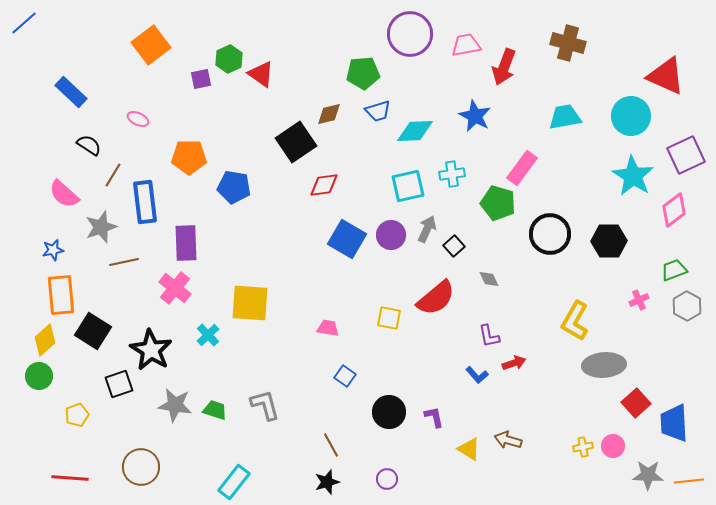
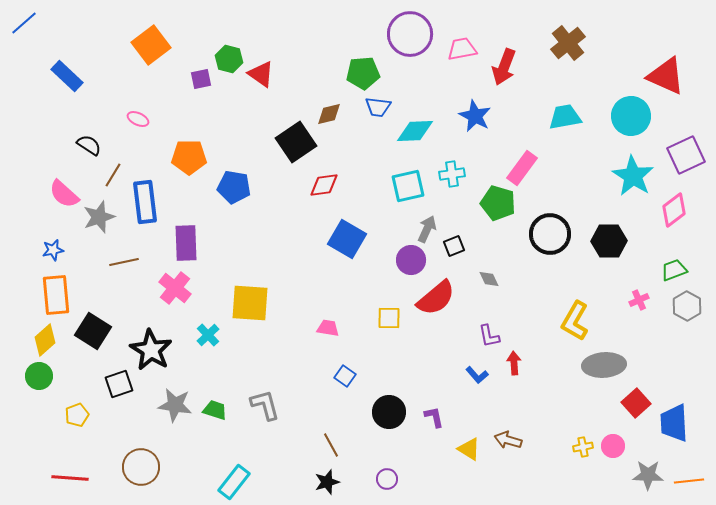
brown cross at (568, 43): rotated 36 degrees clockwise
pink trapezoid at (466, 45): moved 4 px left, 4 px down
green hexagon at (229, 59): rotated 20 degrees counterclockwise
blue rectangle at (71, 92): moved 4 px left, 16 px up
blue trapezoid at (378, 111): moved 4 px up; rotated 24 degrees clockwise
gray star at (101, 227): moved 2 px left, 10 px up
purple circle at (391, 235): moved 20 px right, 25 px down
black square at (454, 246): rotated 20 degrees clockwise
orange rectangle at (61, 295): moved 5 px left
yellow square at (389, 318): rotated 10 degrees counterclockwise
red arrow at (514, 363): rotated 75 degrees counterclockwise
